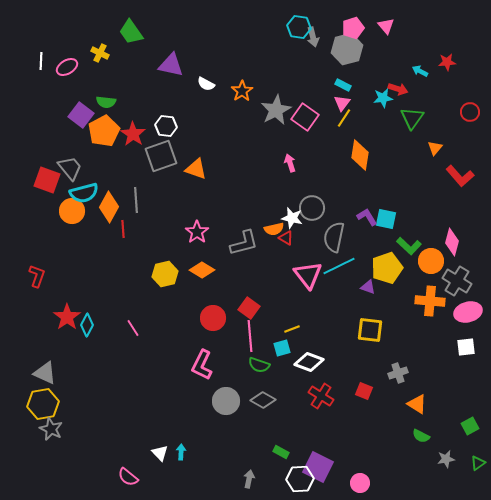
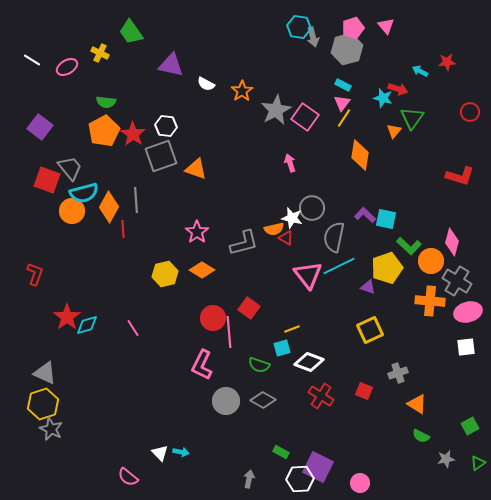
white line at (41, 61): moved 9 px left, 1 px up; rotated 60 degrees counterclockwise
cyan star at (383, 98): rotated 24 degrees clockwise
purple square at (81, 115): moved 41 px left, 12 px down
orange triangle at (435, 148): moved 41 px left, 17 px up
red L-shape at (460, 176): rotated 32 degrees counterclockwise
purple L-shape at (367, 217): moved 2 px left, 2 px up; rotated 15 degrees counterclockwise
red L-shape at (37, 276): moved 2 px left, 2 px up
cyan diamond at (87, 325): rotated 45 degrees clockwise
yellow square at (370, 330): rotated 32 degrees counterclockwise
pink line at (250, 336): moved 21 px left, 4 px up
yellow hexagon at (43, 404): rotated 8 degrees counterclockwise
cyan arrow at (181, 452): rotated 98 degrees clockwise
